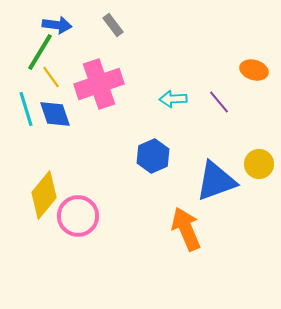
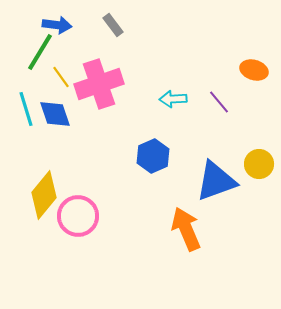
yellow line: moved 10 px right
